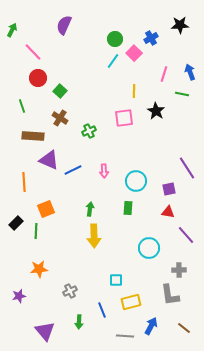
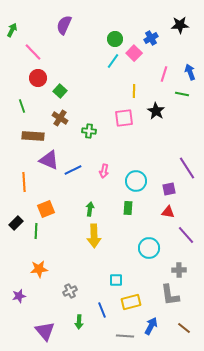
green cross at (89, 131): rotated 32 degrees clockwise
pink arrow at (104, 171): rotated 16 degrees clockwise
